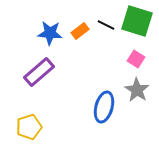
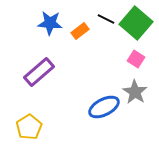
green square: moved 1 px left, 2 px down; rotated 24 degrees clockwise
black line: moved 6 px up
blue star: moved 10 px up
gray star: moved 2 px left, 2 px down
blue ellipse: rotated 48 degrees clockwise
yellow pentagon: rotated 15 degrees counterclockwise
